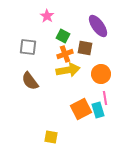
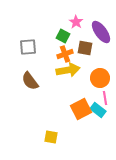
pink star: moved 29 px right, 6 px down
purple ellipse: moved 3 px right, 6 px down
gray square: rotated 12 degrees counterclockwise
orange circle: moved 1 px left, 4 px down
cyan rectangle: rotated 35 degrees counterclockwise
